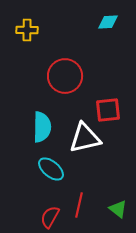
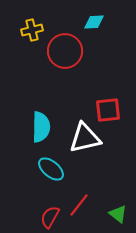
cyan diamond: moved 14 px left
yellow cross: moved 5 px right; rotated 15 degrees counterclockwise
red circle: moved 25 px up
cyan semicircle: moved 1 px left
red line: rotated 25 degrees clockwise
green triangle: moved 5 px down
